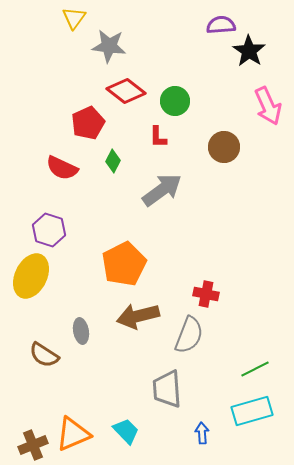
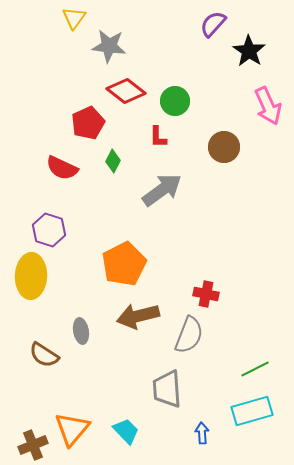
purple semicircle: moved 8 px left, 1 px up; rotated 44 degrees counterclockwise
yellow ellipse: rotated 24 degrees counterclockwise
orange triangle: moved 1 px left, 5 px up; rotated 27 degrees counterclockwise
